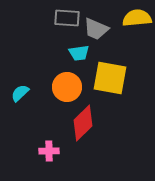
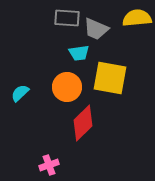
pink cross: moved 14 px down; rotated 18 degrees counterclockwise
